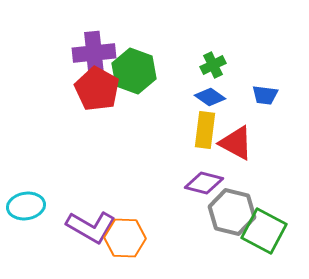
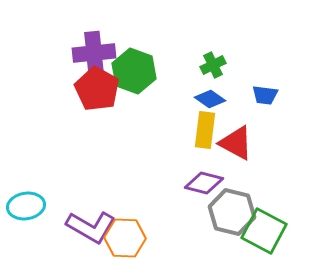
blue diamond: moved 2 px down
